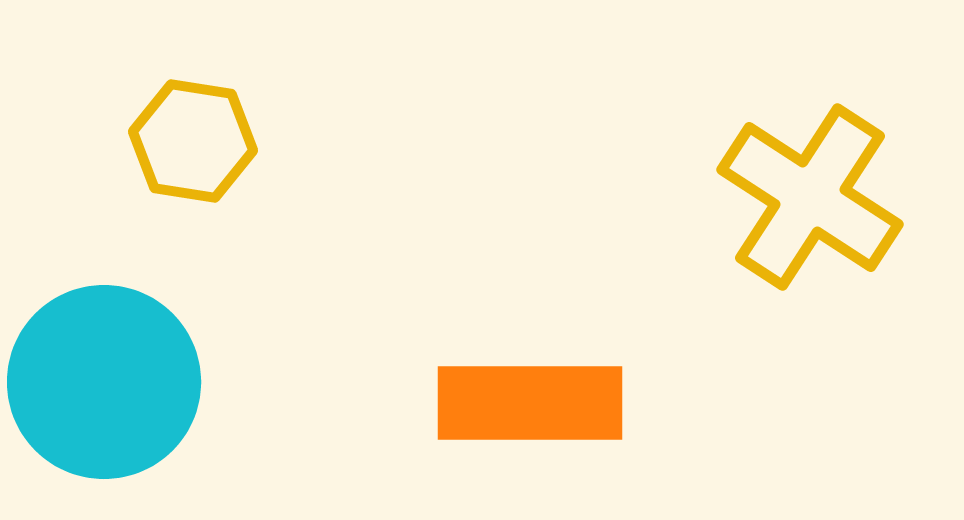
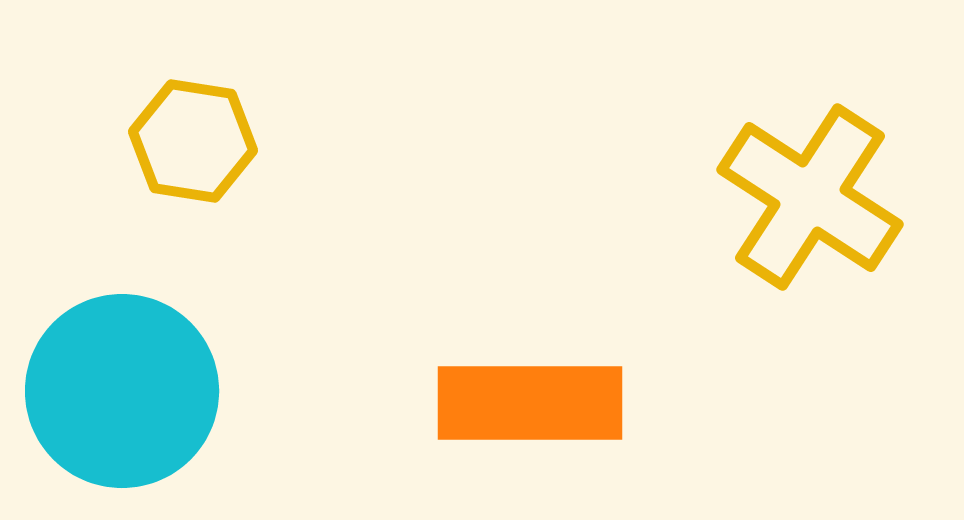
cyan circle: moved 18 px right, 9 px down
